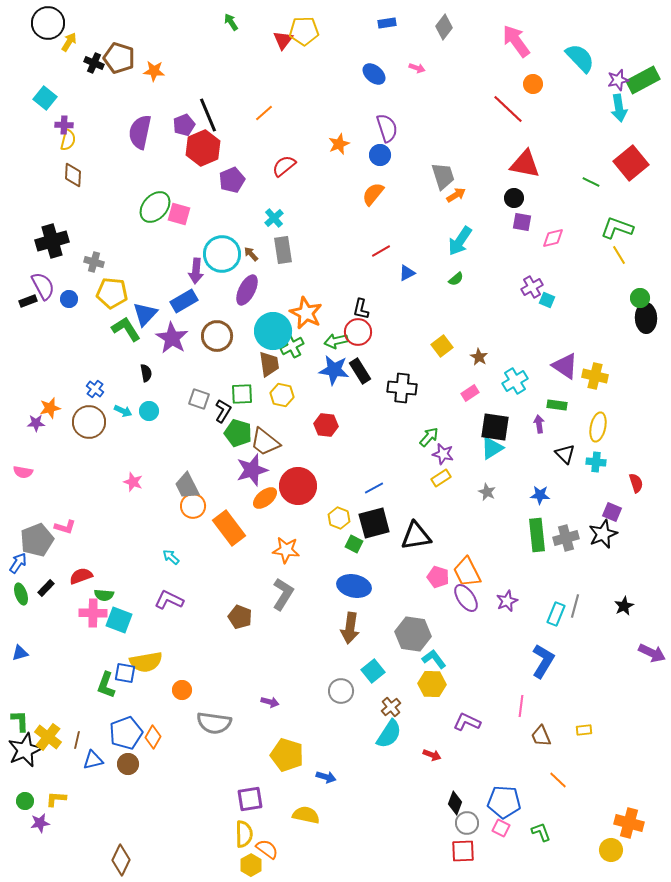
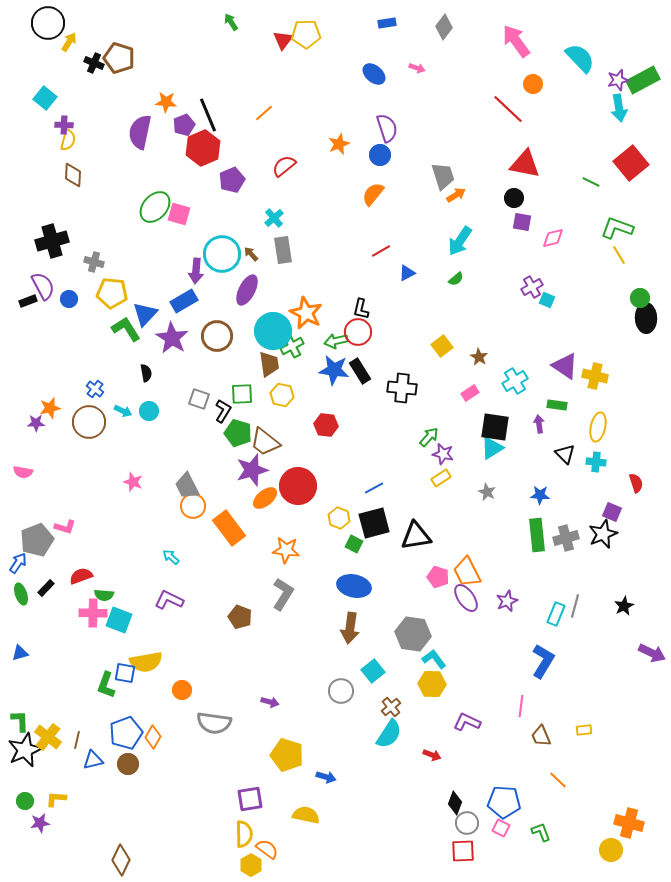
yellow pentagon at (304, 31): moved 2 px right, 3 px down
orange star at (154, 71): moved 12 px right, 31 px down
